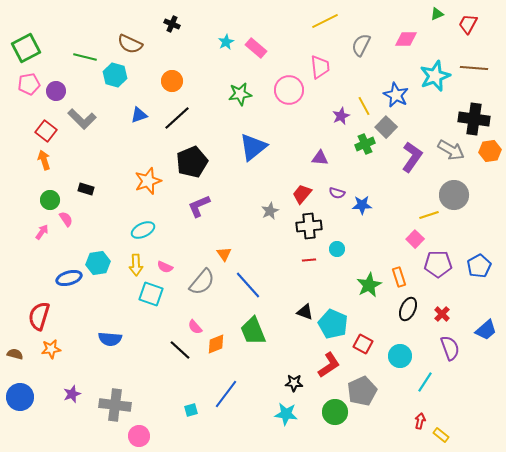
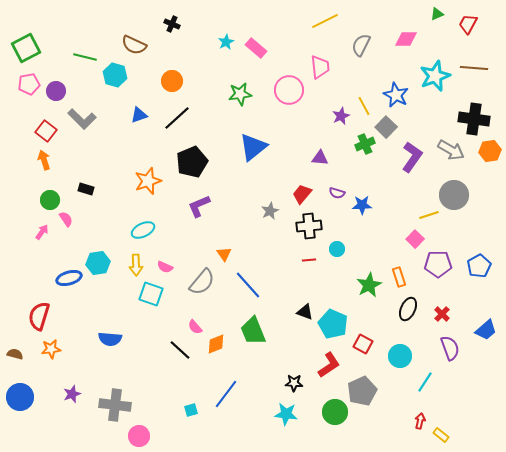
brown semicircle at (130, 44): moved 4 px right, 1 px down
